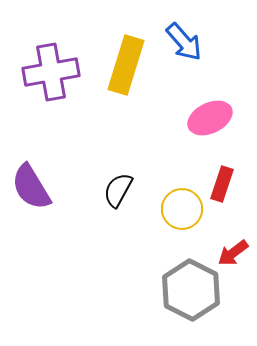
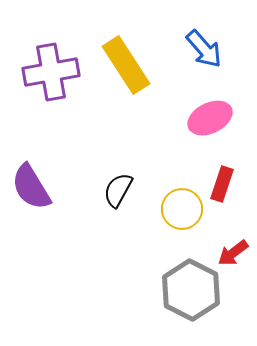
blue arrow: moved 20 px right, 7 px down
yellow rectangle: rotated 50 degrees counterclockwise
